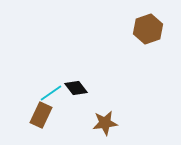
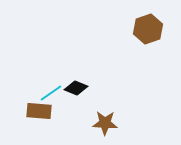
black diamond: rotated 30 degrees counterclockwise
brown rectangle: moved 2 px left, 4 px up; rotated 70 degrees clockwise
brown star: rotated 10 degrees clockwise
